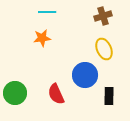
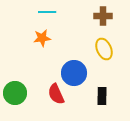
brown cross: rotated 18 degrees clockwise
blue circle: moved 11 px left, 2 px up
black rectangle: moved 7 px left
